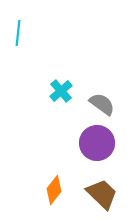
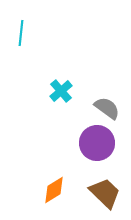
cyan line: moved 3 px right
gray semicircle: moved 5 px right, 4 px down
orange diamond: rotated 20 degrees clockwise
brown trapezoid: moved 3 px right, 1 px up
